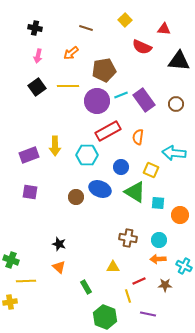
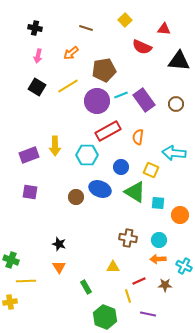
yellow line at (68, 86): rotated 30 degrees counterclockwise
black square at (37, 87): rotated 24 degrees counterclockwise
orange triangle at (59, 267): rotated 16 degrees clockwise
